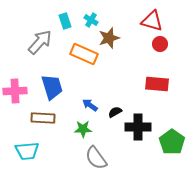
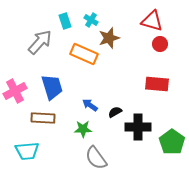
pink cross: rotated 25 degrees counterclockwise
